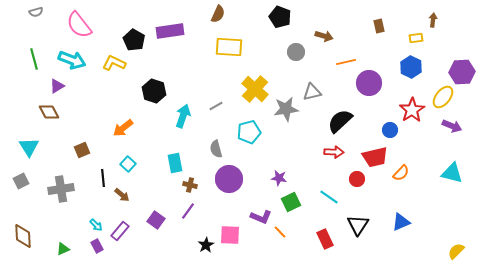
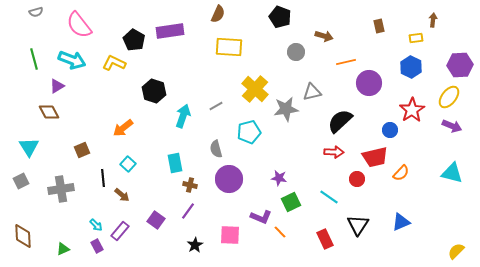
purple hexagon at (462, 72): moved 2 px left, 7 px up
yellow ellipse at (443, 97): moved 6 px right
black star at (206, 245): moved 11 px left
